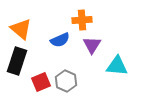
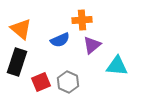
purple triangle: rotated 18 degrees clockwise
black rectangle: moved 1 px down
gray hexagon: moved 2 px right, 1 px down
